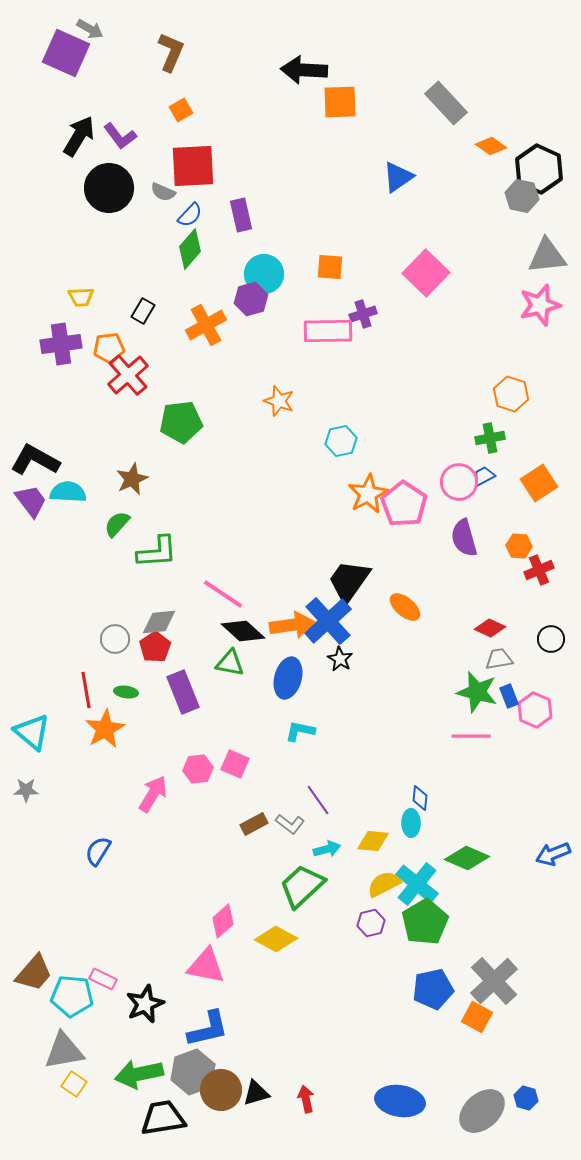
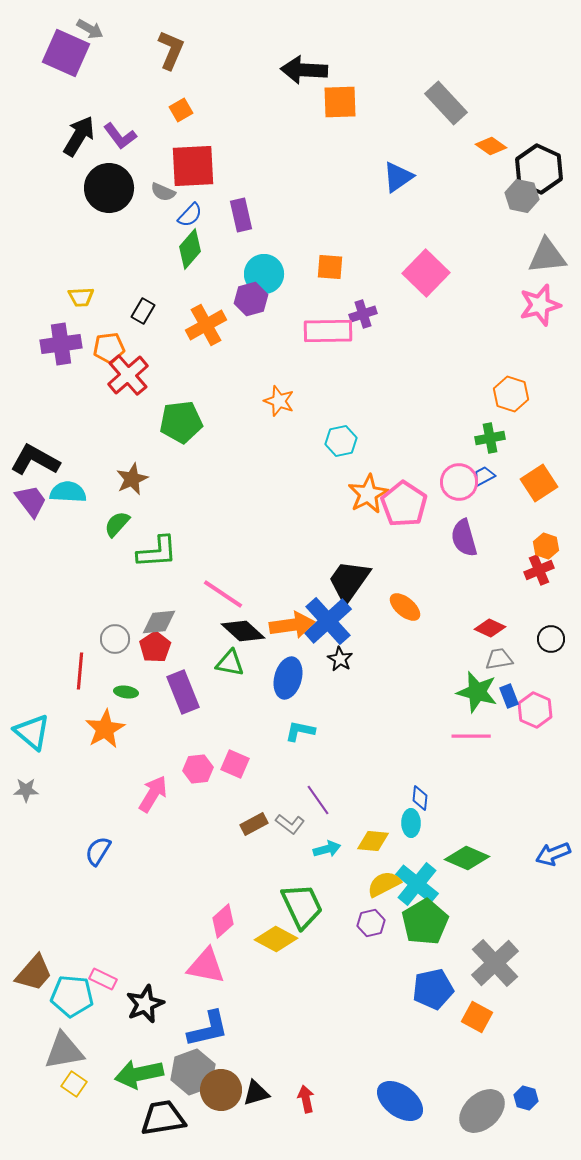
brown L-shape at (171, 52): moved 2 px up
orange hexagon at (519, 546): moved 27 px right; rotated 15 degrees clockwise
red line at (86, 690): moved 6 px left, 19 px up; rotated 15 degrees clockwise
green trapezoid at (302, 886): moved 20 px down; rotated 108 degrees clockwise
gray cross at (494, 981): moved 1 px right, 18 px up
blue ellipse at (400, 1101): rotated 27 degrees clockwise
